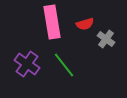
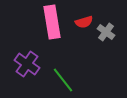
red semicircle: moved 1 px left, 2 px up
gray cross: moved 7 px up
green line: moved 1 px left, 15 px down
